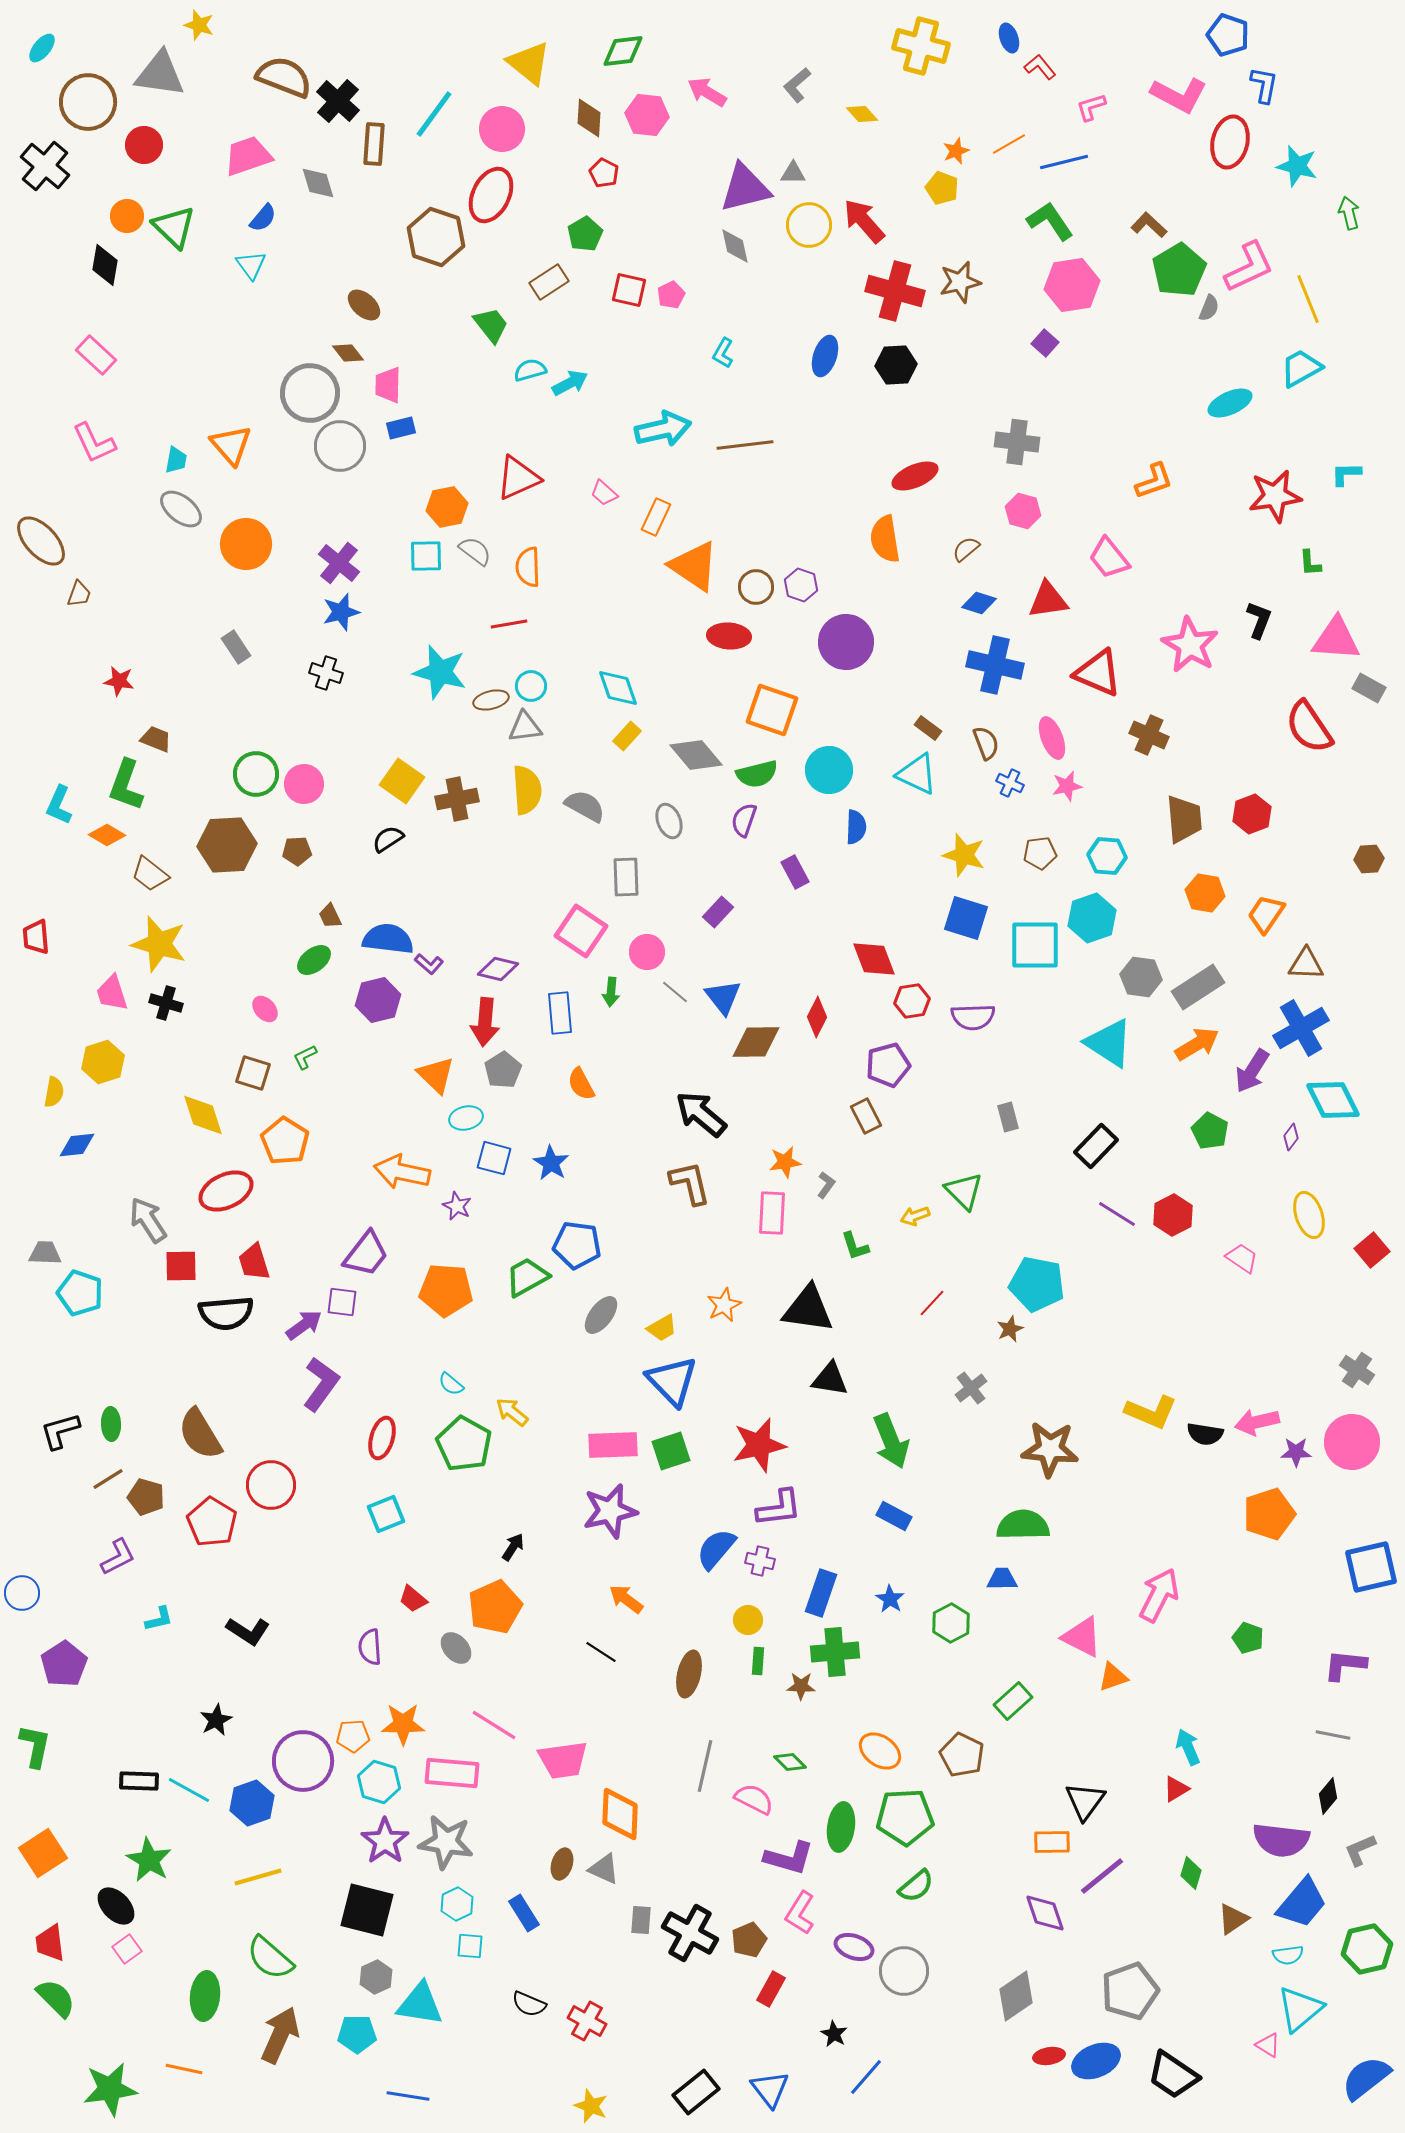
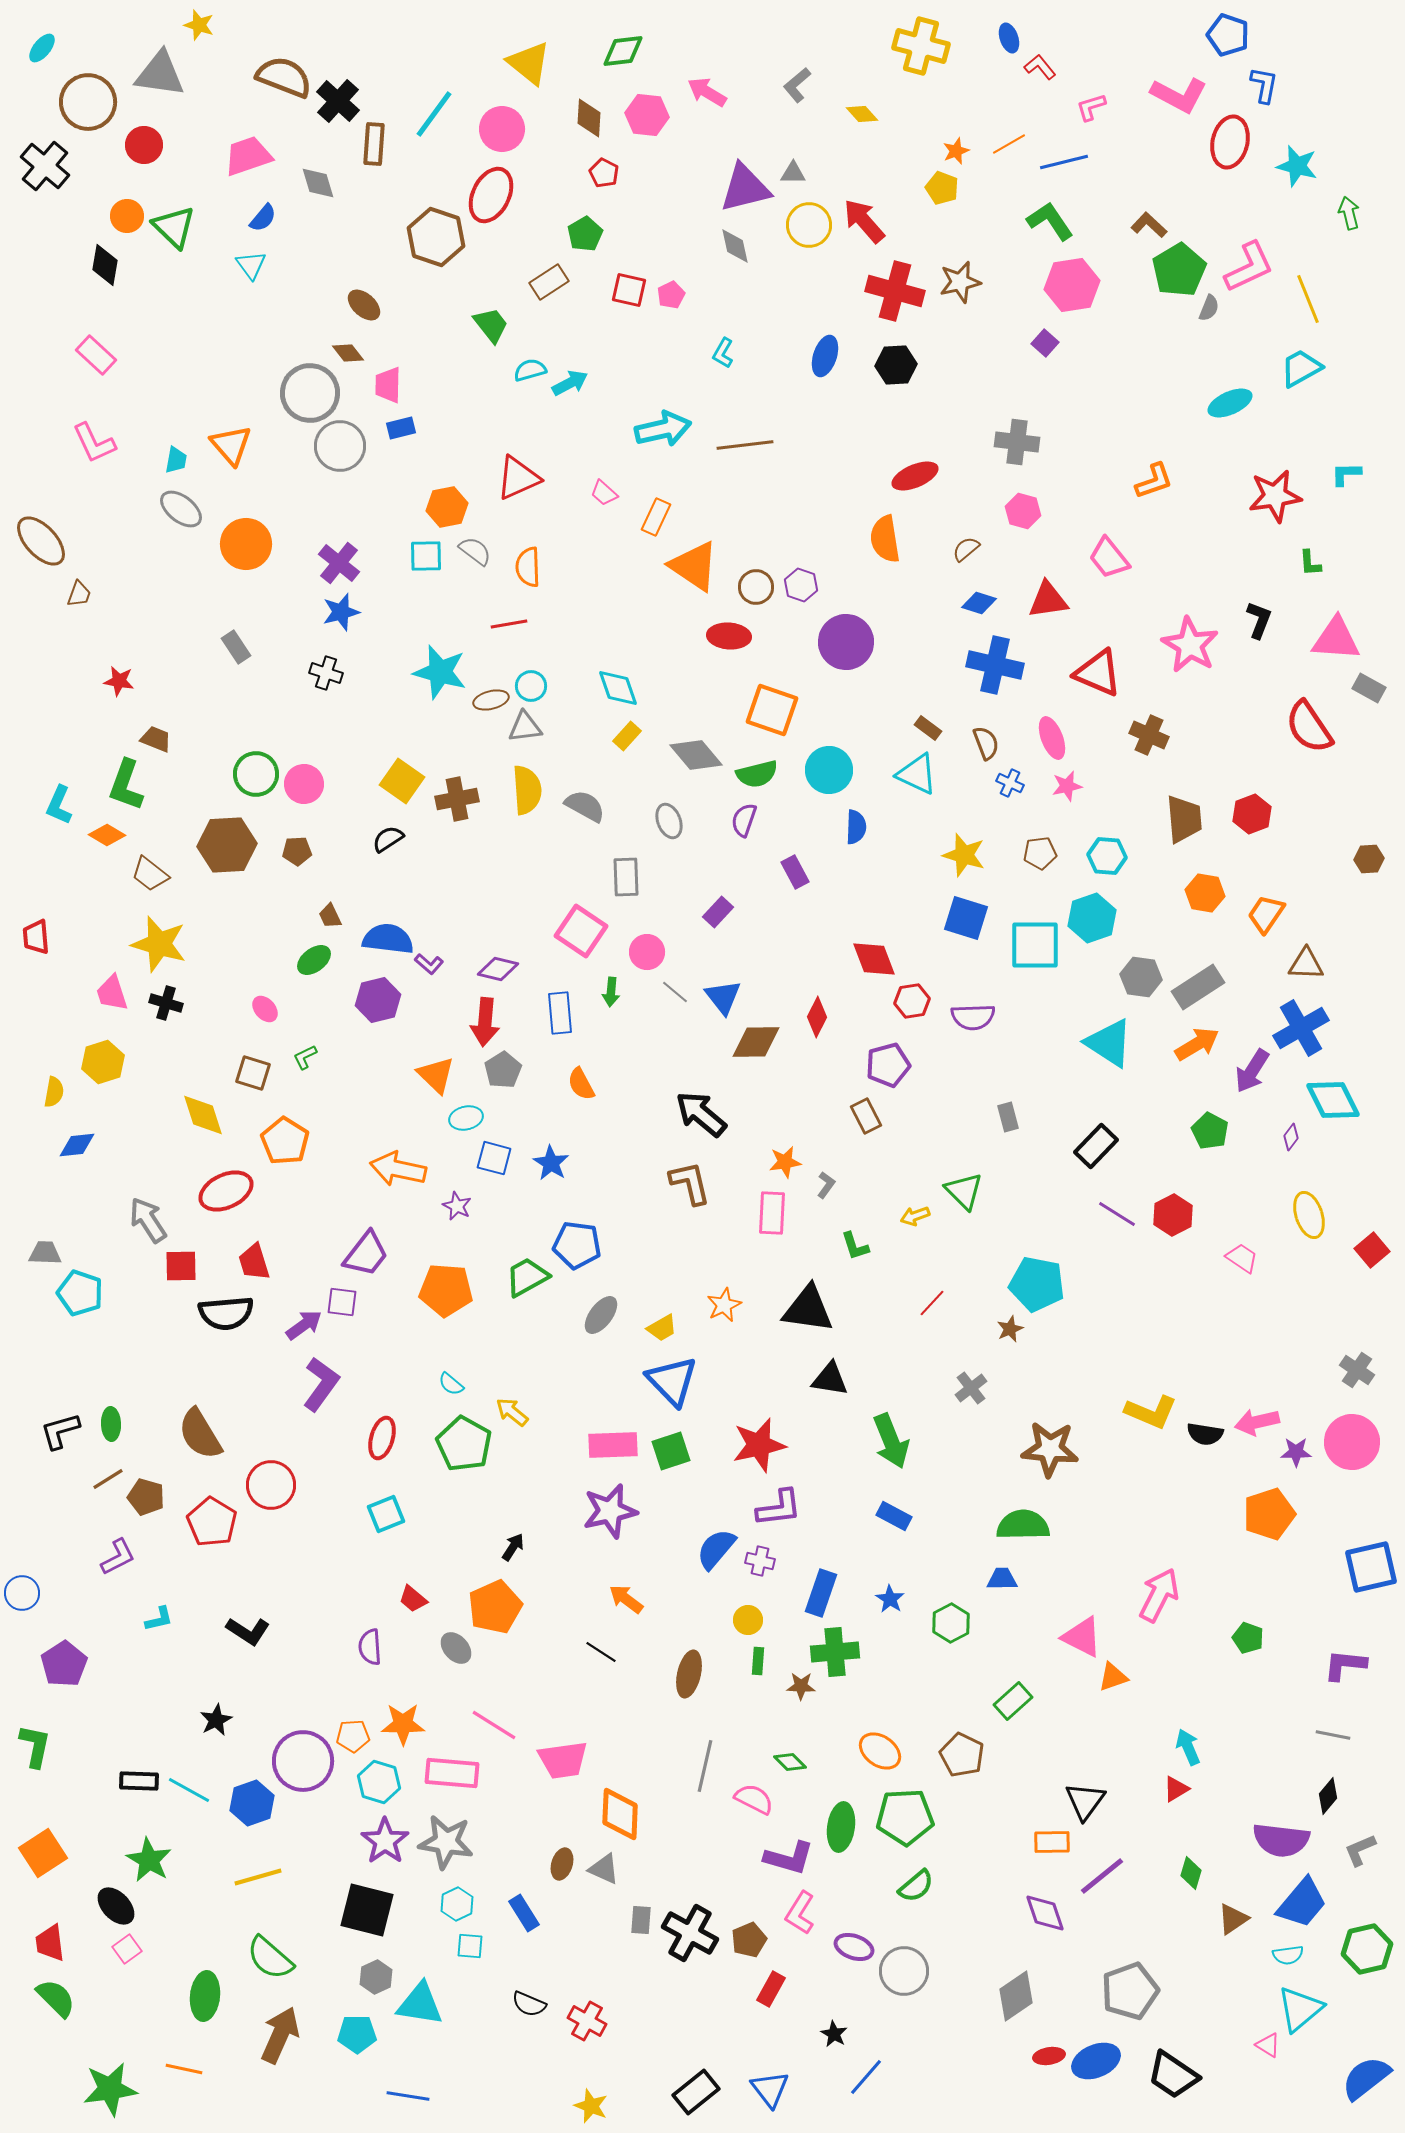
orange arrow at (402, 1172): moved 4 px left, 3 px up
